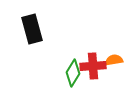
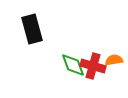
red cross: rotated 20 degrees clockwise
green diamond: moved 8 px up; rotated 52 degrees counterclockwise
